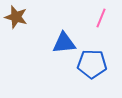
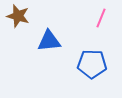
brown star: moved 2 px right, 1 px up
blue triangle: moved 15 px left, 2 px up
